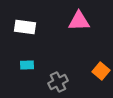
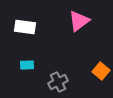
pink triangle: rotated 35 degrees counterclockwise
